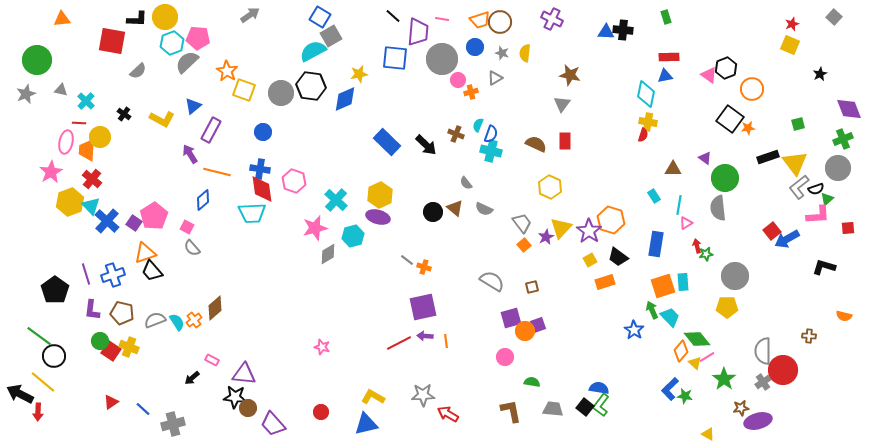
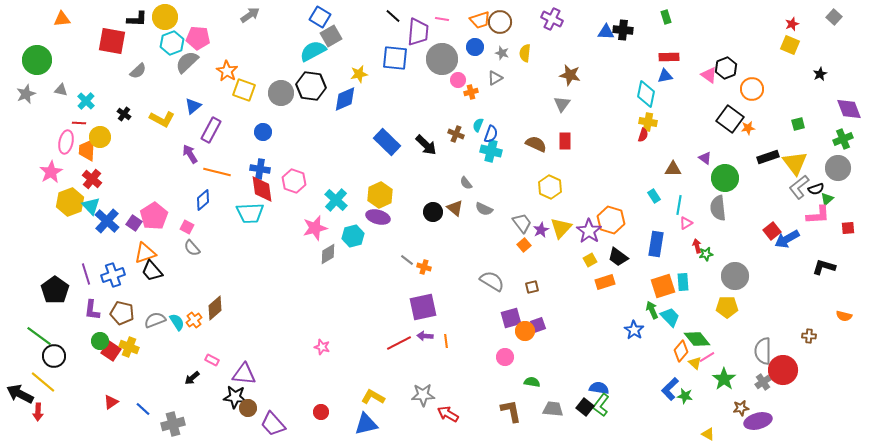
cyan trapezoid at (252, 213): moved 2 px left
purple star at (546, 237): moved 5 px left, 7 px up
